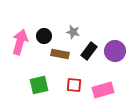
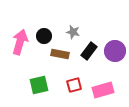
red square: rotated 21 degrees counterclockwise
